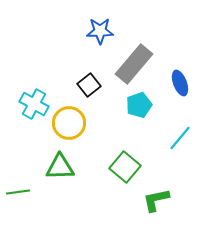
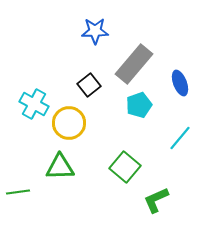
blue star: moved 5 px left
green L-shape: rotated 12 degrees counterclockwise
